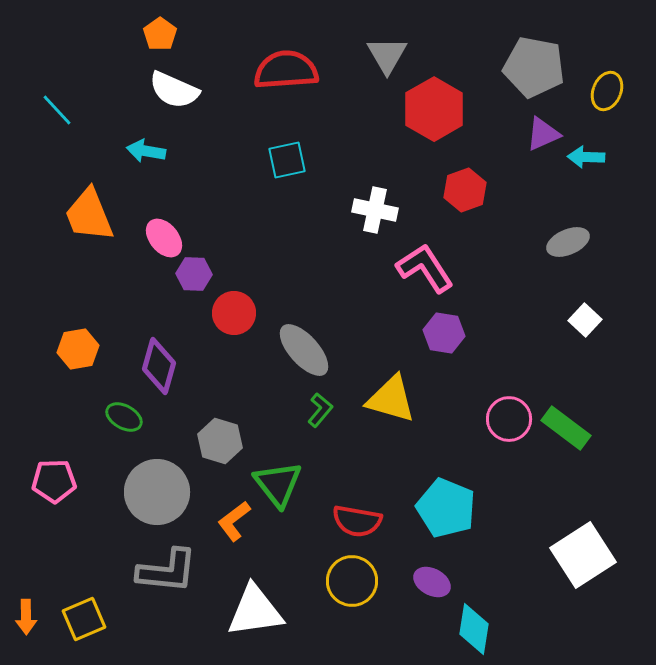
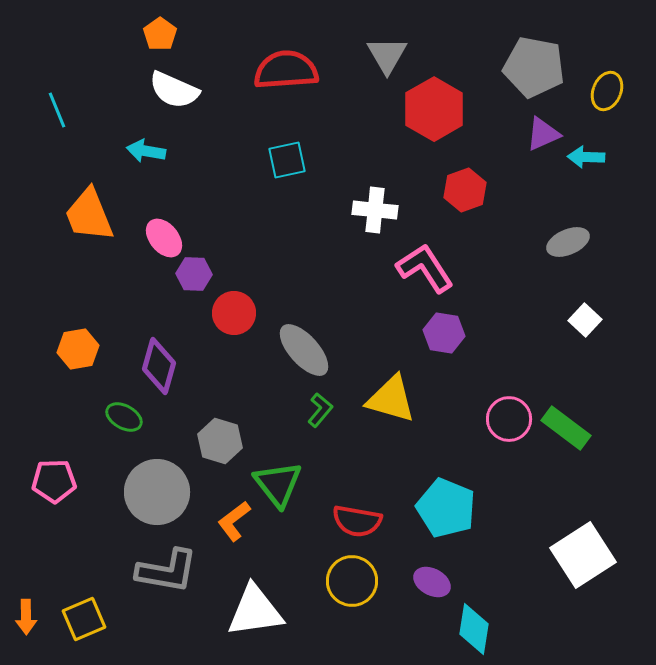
cyan line at (57, 110): rotated 21 degrees clockwise
white cross at (375, 210): rotated 6 degrees counterclockwise
gray L-shape at (167, 571): rotated 4 degrees clockwise
